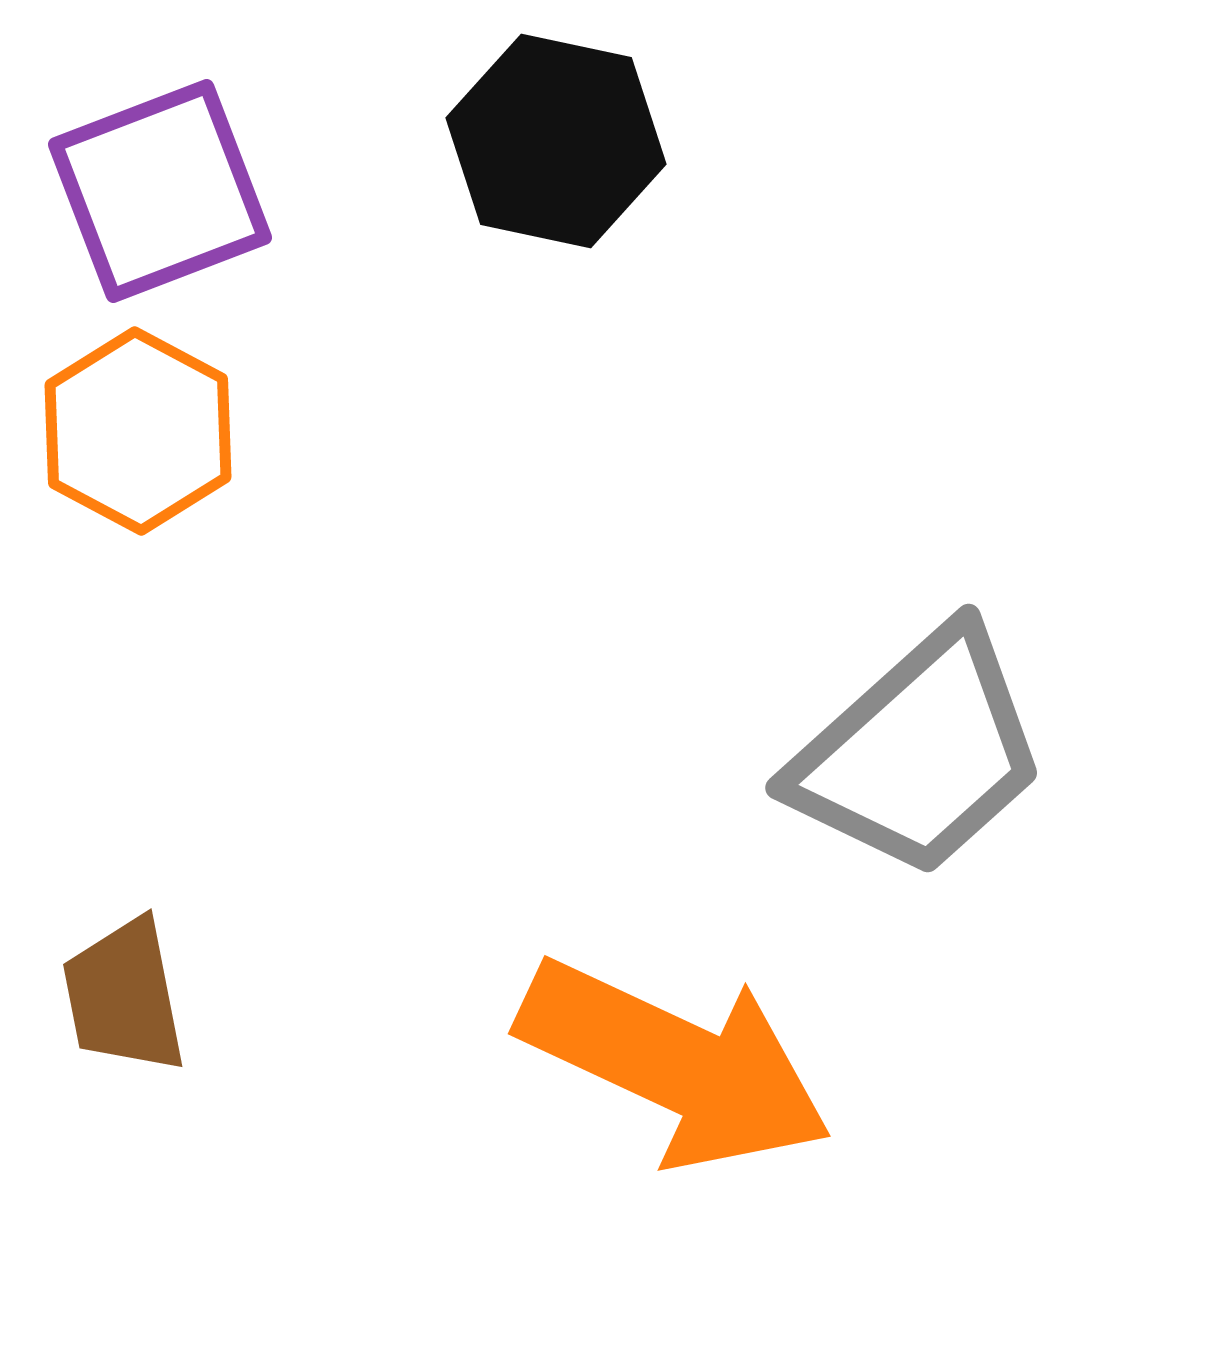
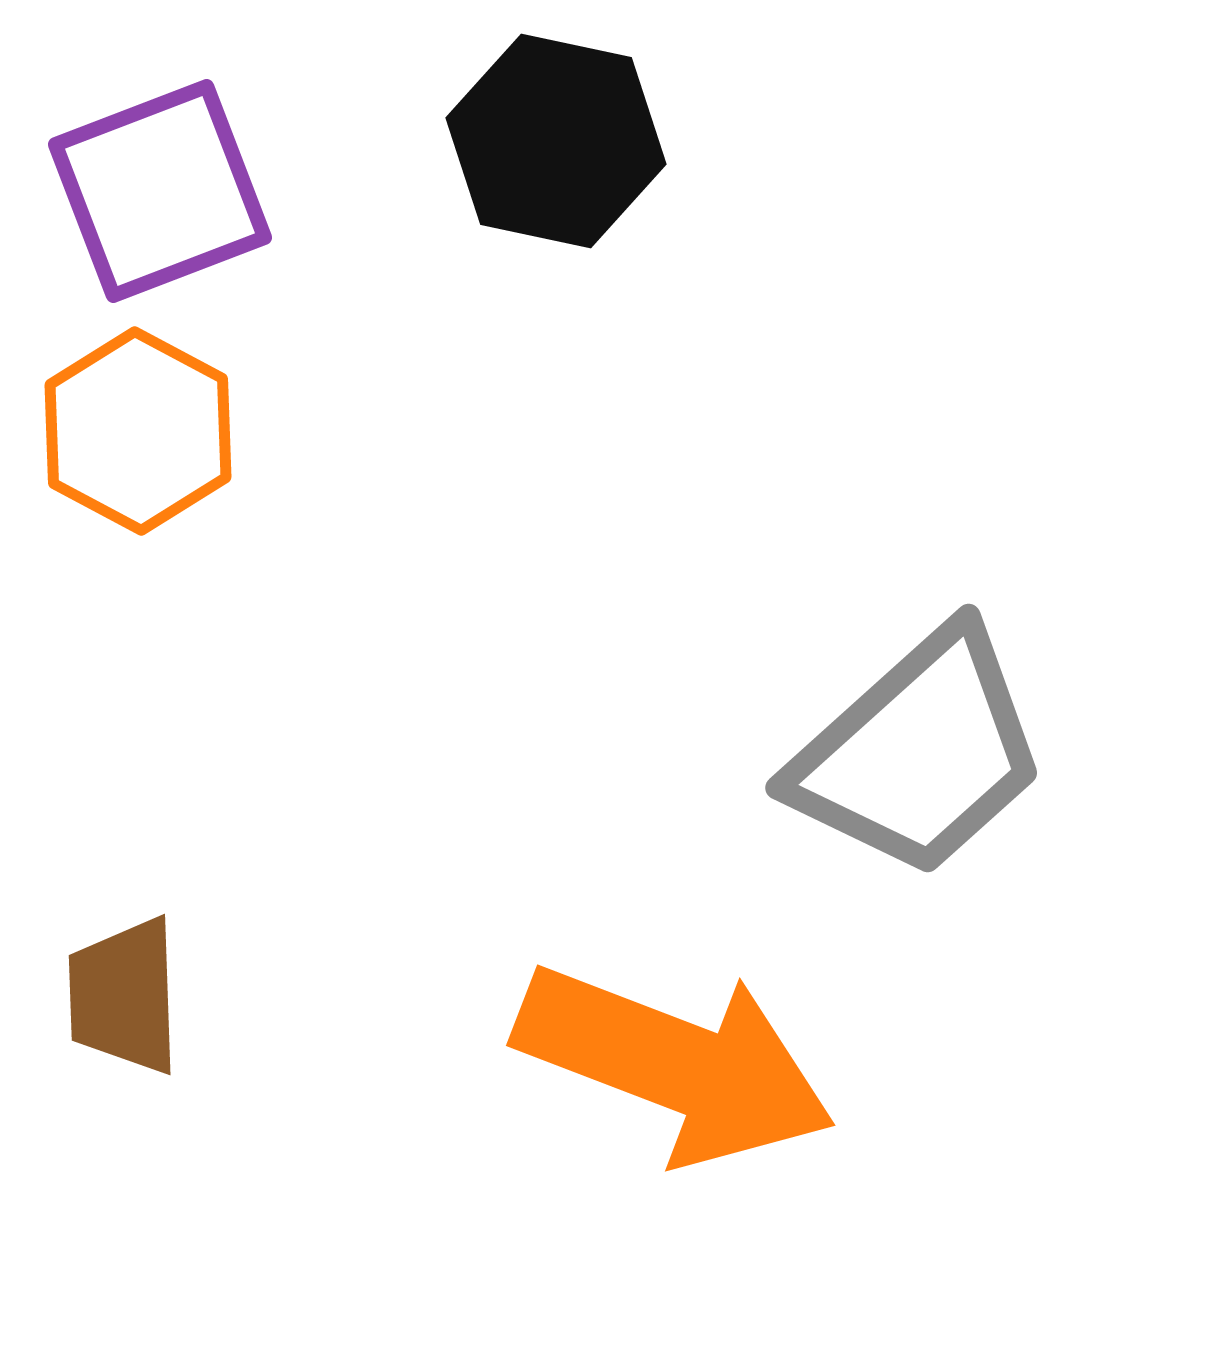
brown trapezoid: rotated 9 degrees clockwise
orange arrow: rotated 4 degrees counterclockwise
